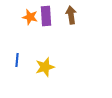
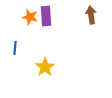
brown arrow: moved 20 px right
blue line: moved 2 px left, 12 px up
yellow star: rotated 18 degrees counterclockwise
